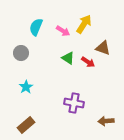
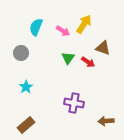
green triangle: rotated 32 degrees clockwise
